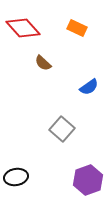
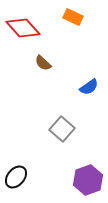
orange rectangle: moved 4 px left, 11 px up
black ellipse: rotated 40 degrees counterclockwise
